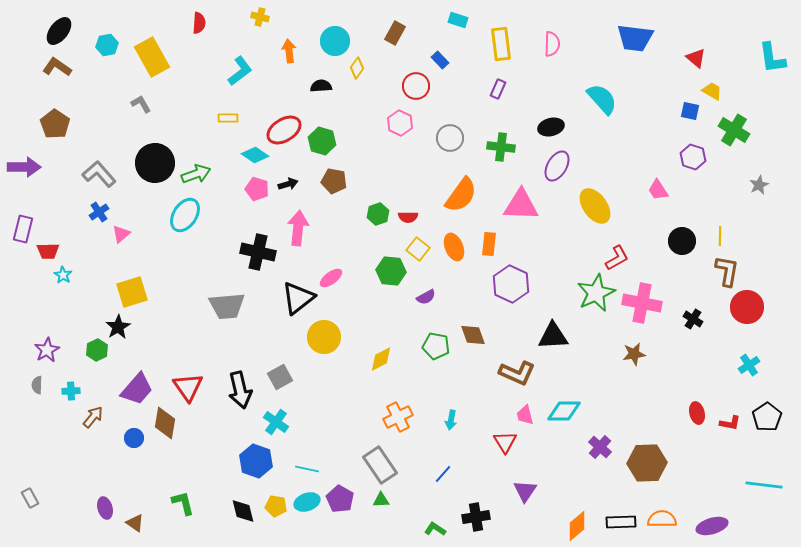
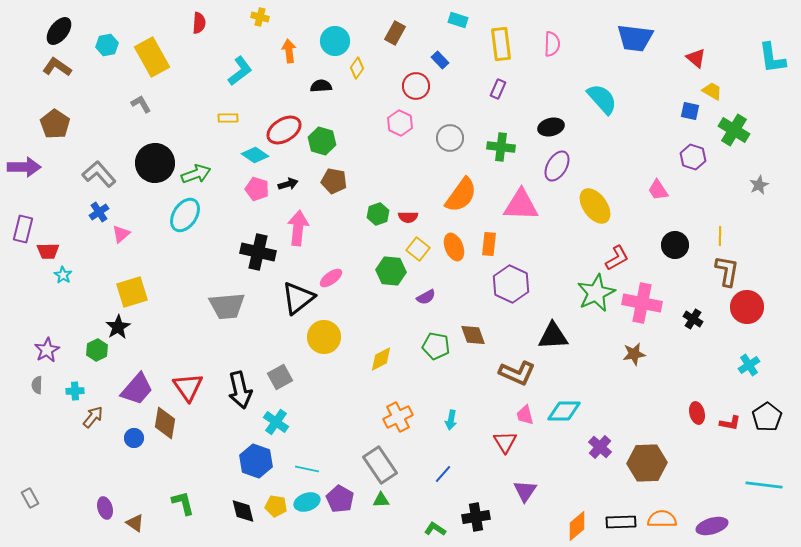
black circle at (682, 241): moved 7 px left, 4 px down
cyan cross at (71, 391): moved 4 px right
